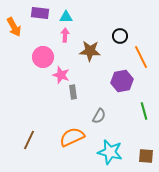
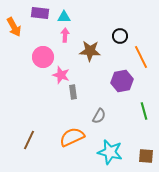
cyan triangle: moved 2 px left
